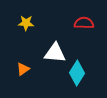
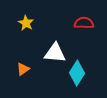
yellow star: rotated 28 degrees clockwise
